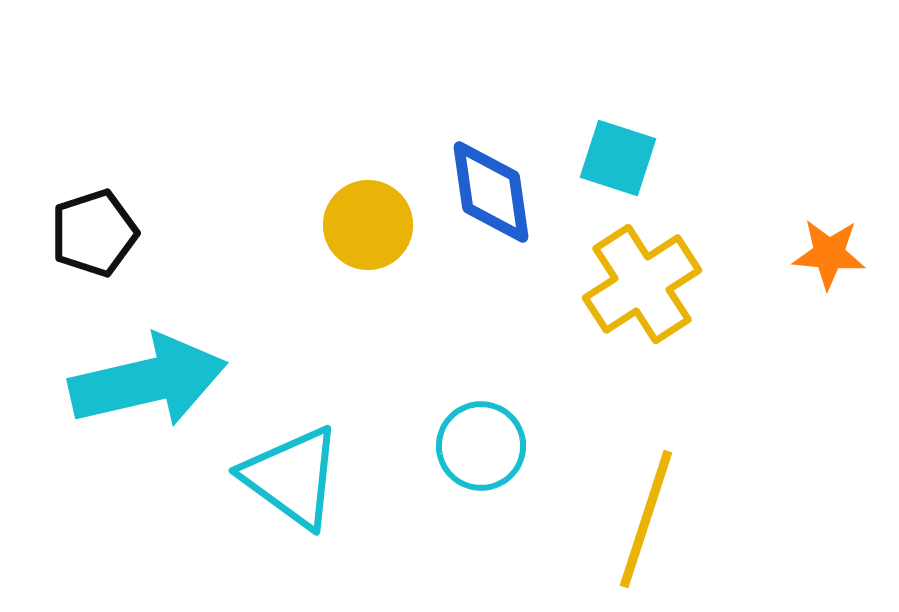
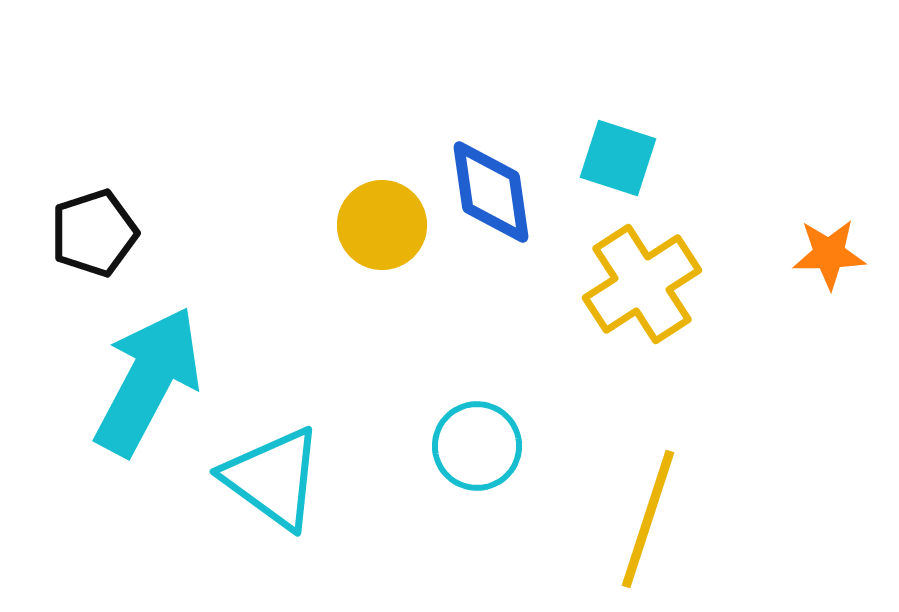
yellow circle: moved 14 px right
orange star: rotated 6 degrees counterclockwise
cyan arrow: rotated 49 degrees counterclockwise
cyan circle: moved 4 px left
cyan triangle: moved 19 px left, 1 px down
yellow line: moved 2 px right
